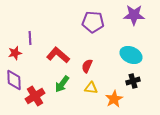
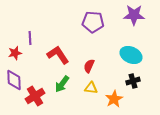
red L-shape: rotated 15 degrees clockwise
red semicircle: moved 2 px right
